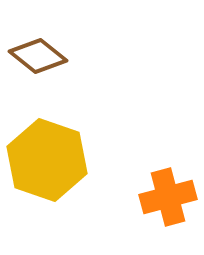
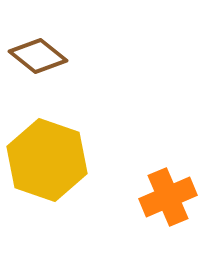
orange cross: rotated 8 degrees counterclockwise
